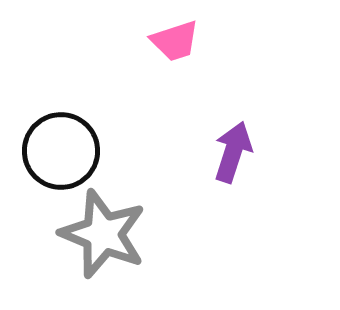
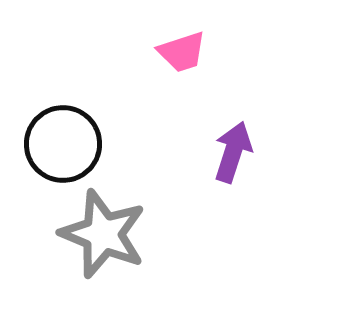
pink trapezoid: moved 7 px right, 11 px down
black circle: moved 2 px right, 7 px up
